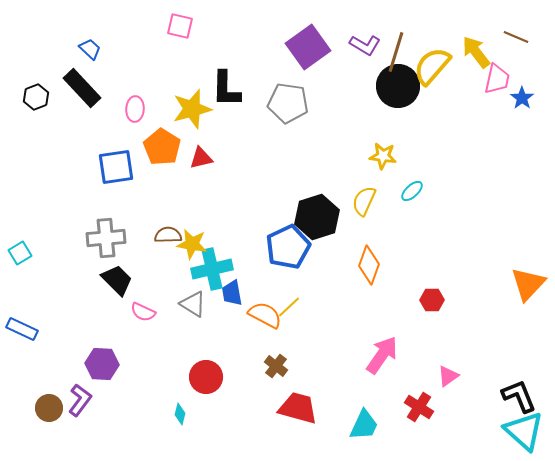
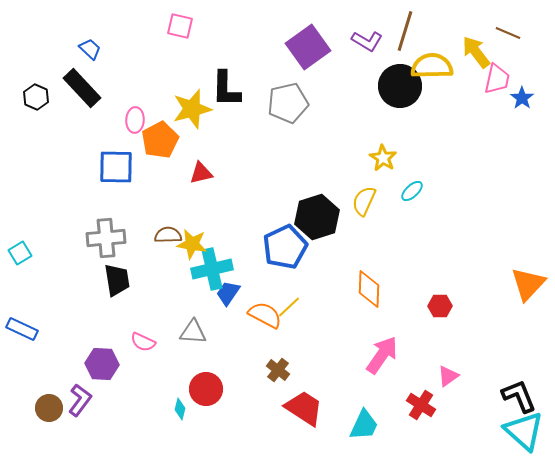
brown line at (516, 37): moved 8 px left, 4 px up
purple L-shape at (365, 45): moved 2 px right, 4 px up
brown line at (396, 52): moved 9 px right, 21 px up
yellow semicircle at (432, 66): rotated 48 degrees clockwise
black circle at (398, 86): moved 2 px right
black hexagon at (36, 97): rotated 15 degrees counterclockwise
gray pentagon at (288, 103): rotated 21 degrees counterclockwise
pink ellipse at (135, 109): moved 11 px down
orange pentagon at (162, 147): moved 2 px left, 7 px up; rotated 12 degrees clockwise
yellow star at (383, 156): moved 2 px down; rotated 24 degrees clockwise
red triangle at (201, 158): moved 15 px down
blue square at (116, 167): rotated 9 degrees clockwise
blue pentagon at (288, 247): moved 3 px left
orange diamond at (369, 265): moved 24 px down; rotated 18 degrees counterclockwise
black trapezoid at (117, 280): rotated 36 degrees clockwise
blue trapezoid at (232, 293): moved 4 px left; rotated 44 degrees clockwise
red hexagon at (432, 300): moved 8 px right, 6 px down
gray triangle at (193, 304): moved 28 px down; rotated 28 degrees counterclockwise
pink semicircle at (143, 312): moved 30 px down
brown cross at (276, 366): moved 2 px right, 4 px down
red circle at (206, 377): moved 12 px down
red cross at (419, 407): moved 2 px right, 2 px up
red trapezoid at (298, 408): moved 6 px right; rotated 18 degrees clockwise
cyan diamond at (180, 414): moved 5 px up
